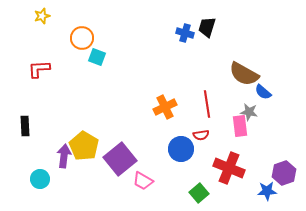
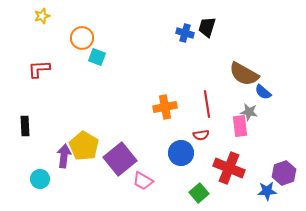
orange cross: rotated 15 degrees clockwise
blue circle: moved 4 px down
